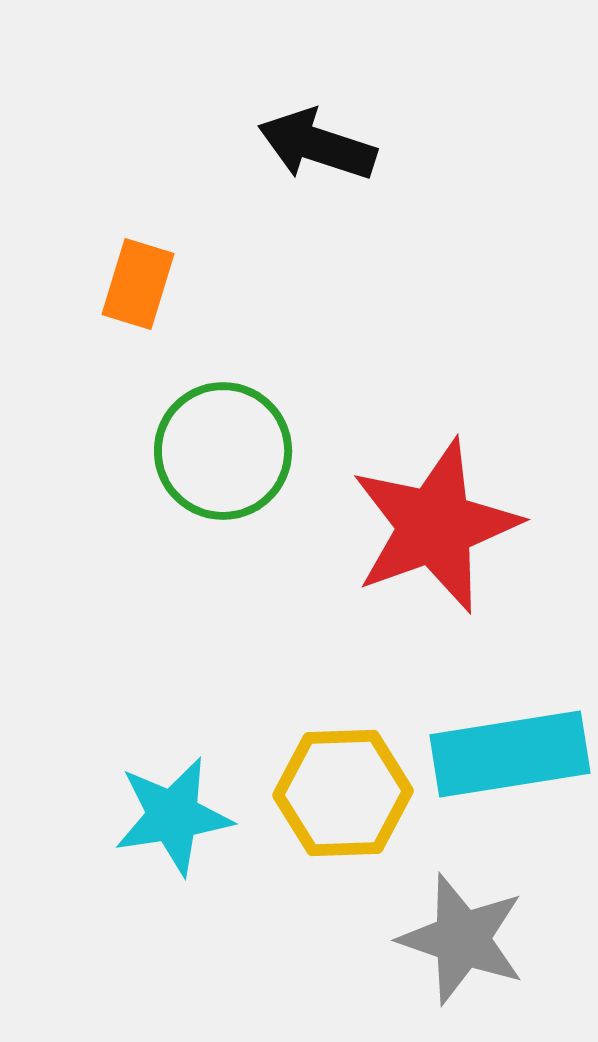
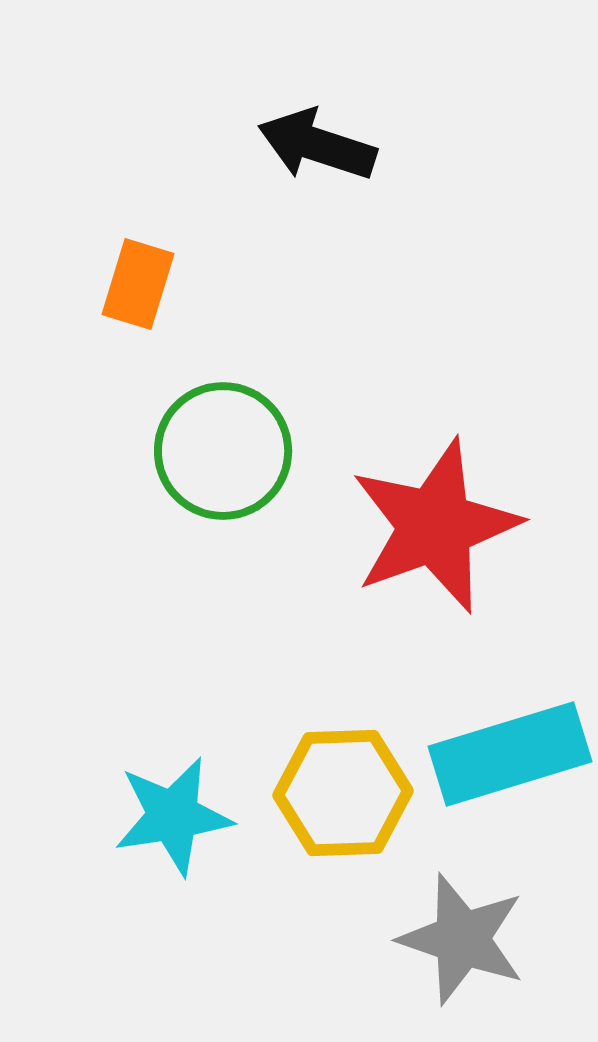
cyan rectangle: rotated 8 degrees counterclockwise
